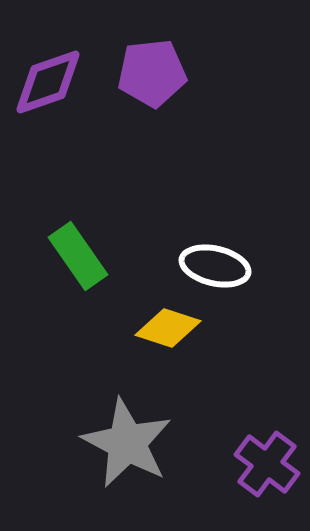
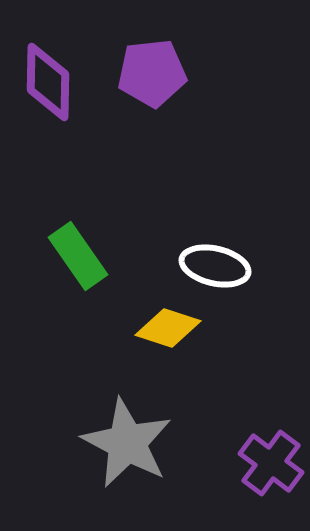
purple diamond: rotated 70 degrees counterclockwise
purple cross: moved 4 px right, 1 px up
